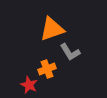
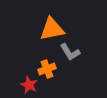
orange triangle: rotated 8 degrees clockwise
